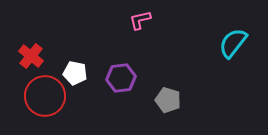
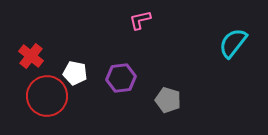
red circle: moved 2 px right
